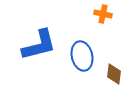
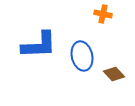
blue L-shape: rotated 12 degrees clockwise
brown diamond: rotated 50 degrees counterclockwise
